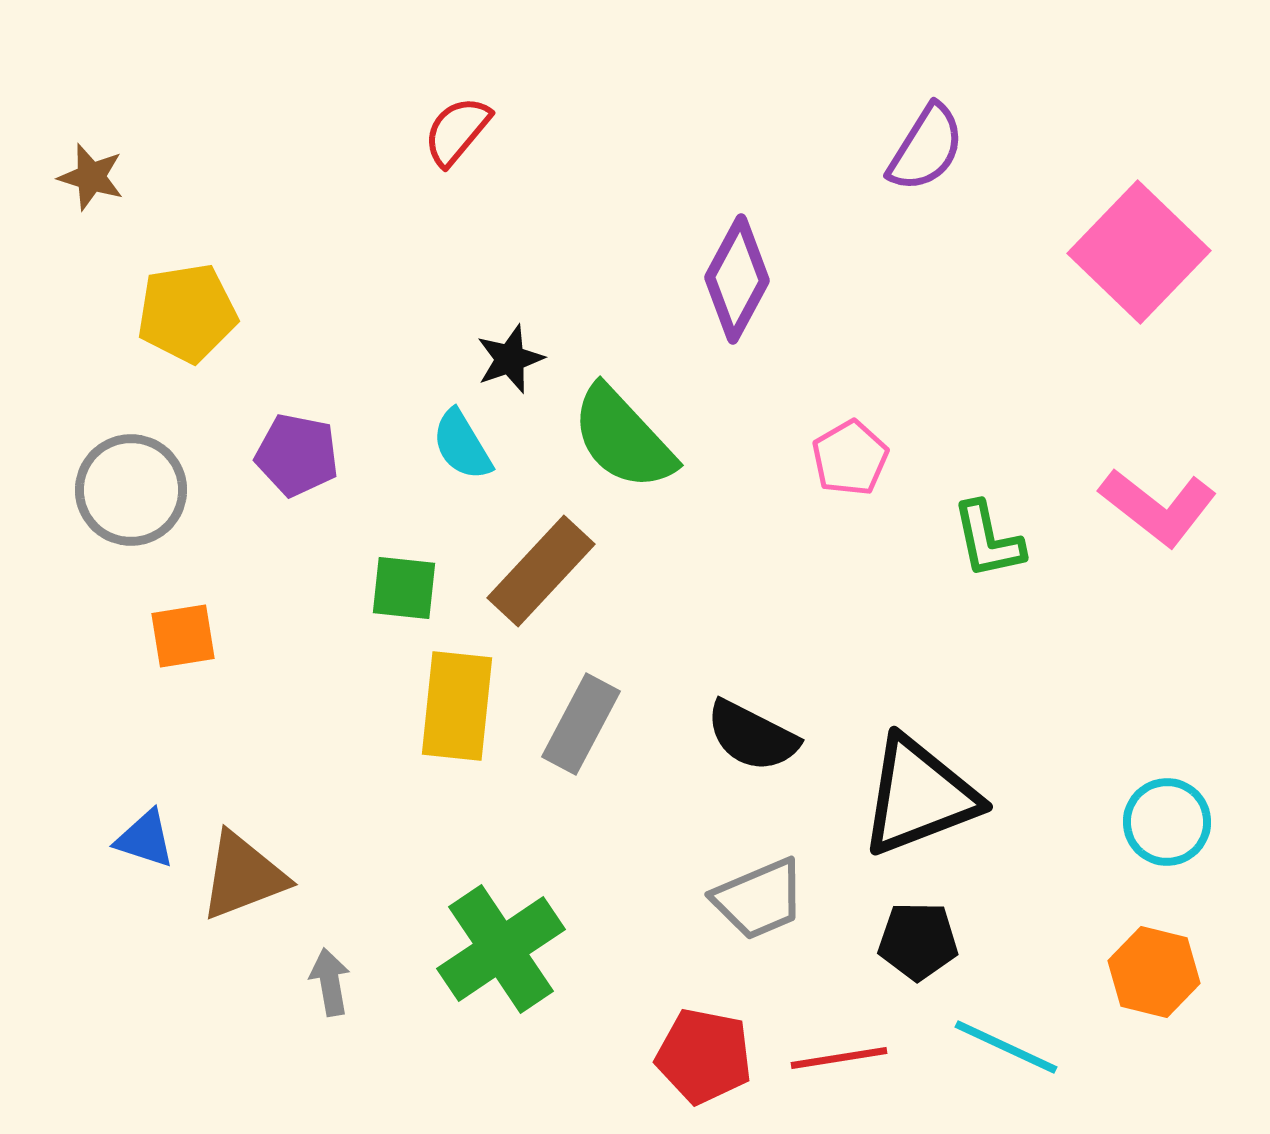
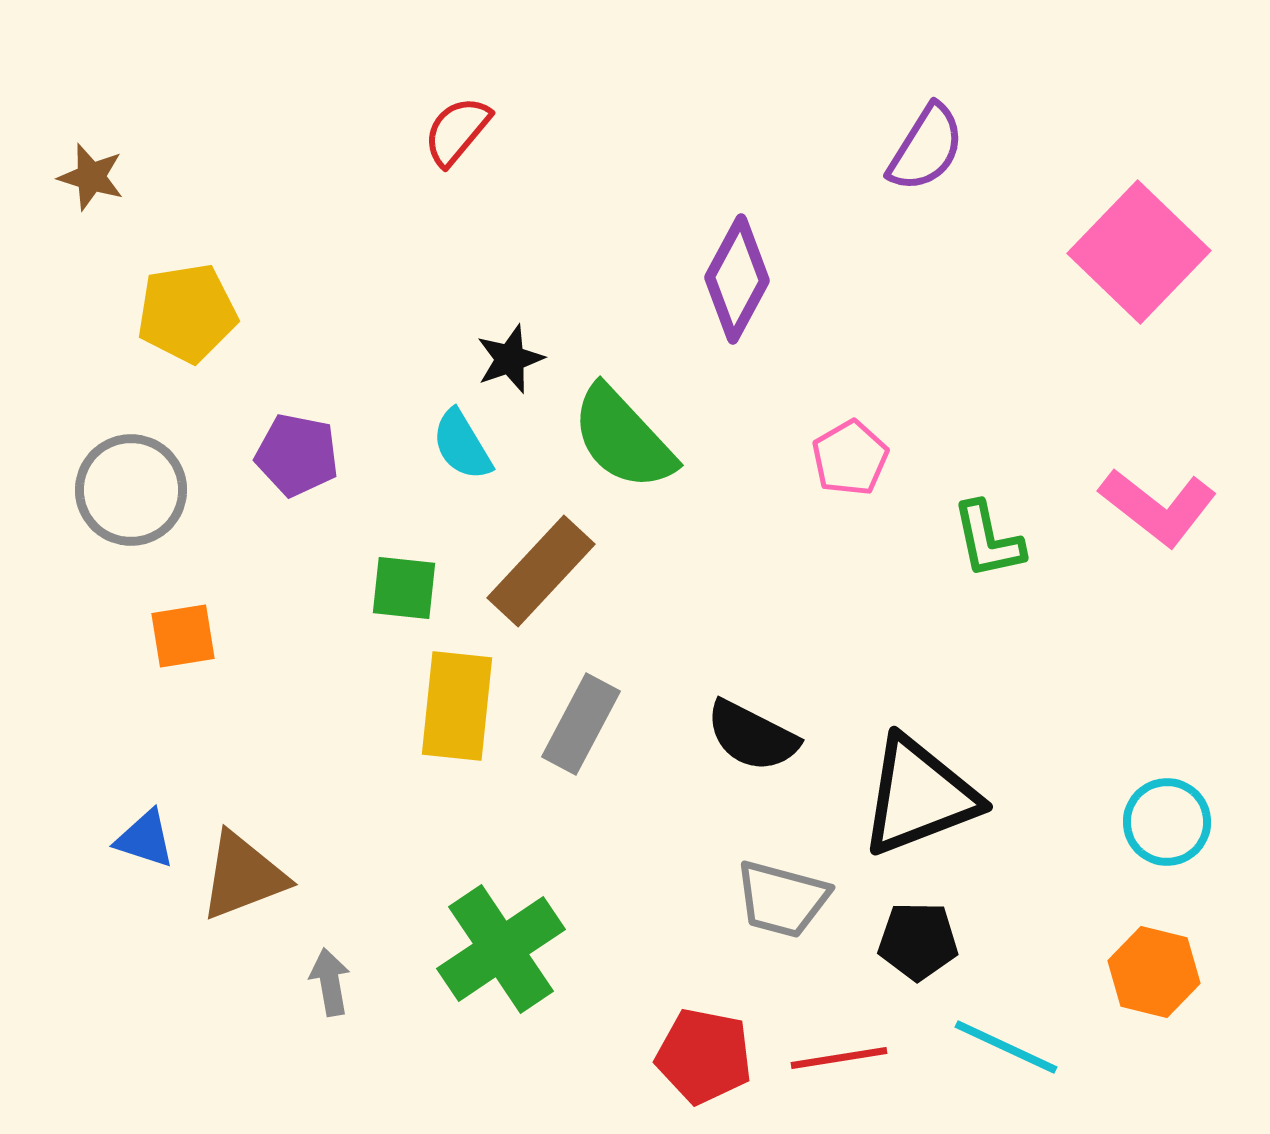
gray trapezoid: moved 23 px right; rotated 38 degrees clockwise
